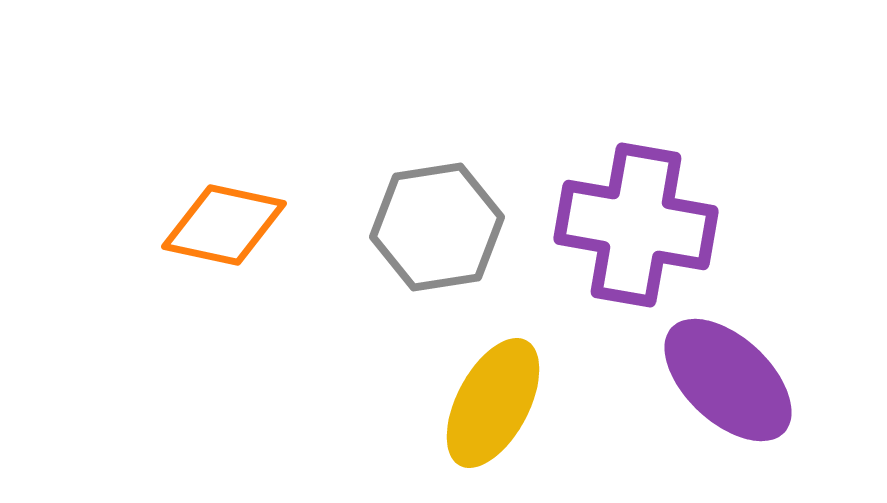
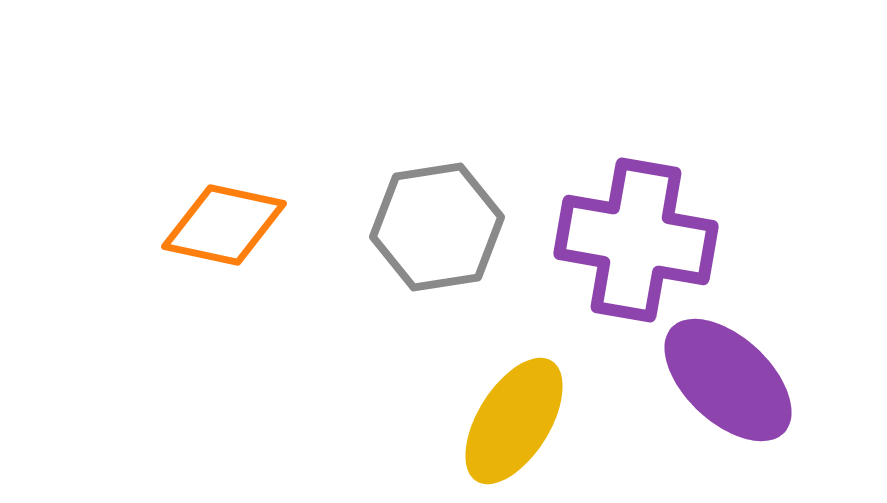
purple cross: moved 15 px down
yellow ellipse: moved 21 px right, 18 px down; rotated 4 degrees clockwise
